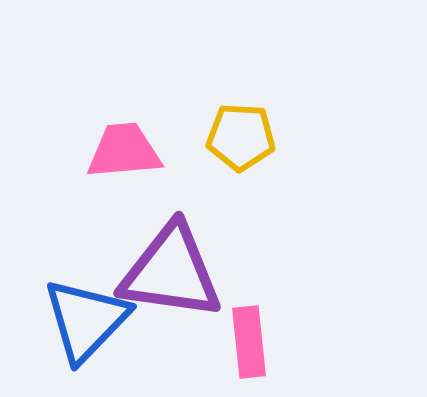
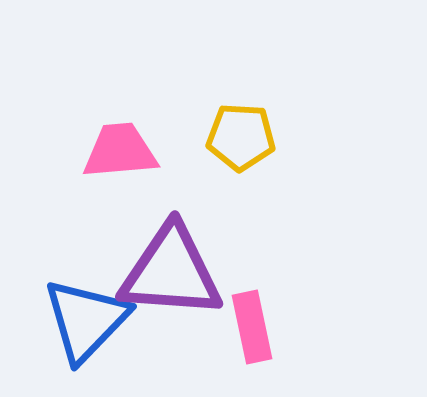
pink trapezoid: moved 4 px left
purple triangle: rotated 4 degrees counterclockwise
pink rectangle: moved 3 px right, 15 px up; rotated 6 degrees counterclockwise
